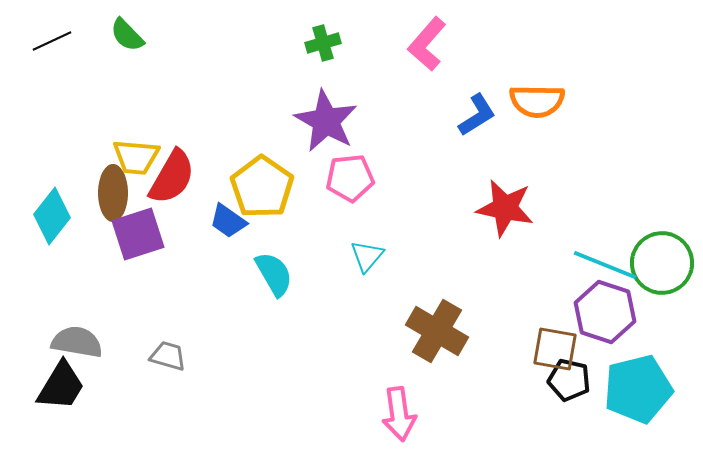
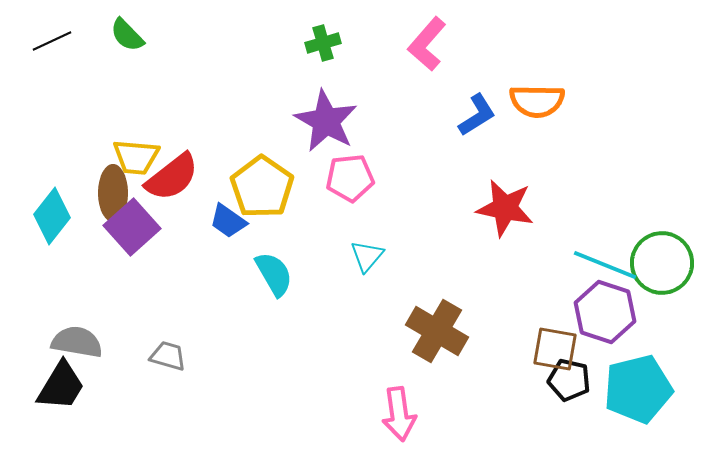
red semicircle: rotated 22 degrees clockwise
purple square: moved 6 px left, 7 px up; rotated 24 degrees counterclockwise
